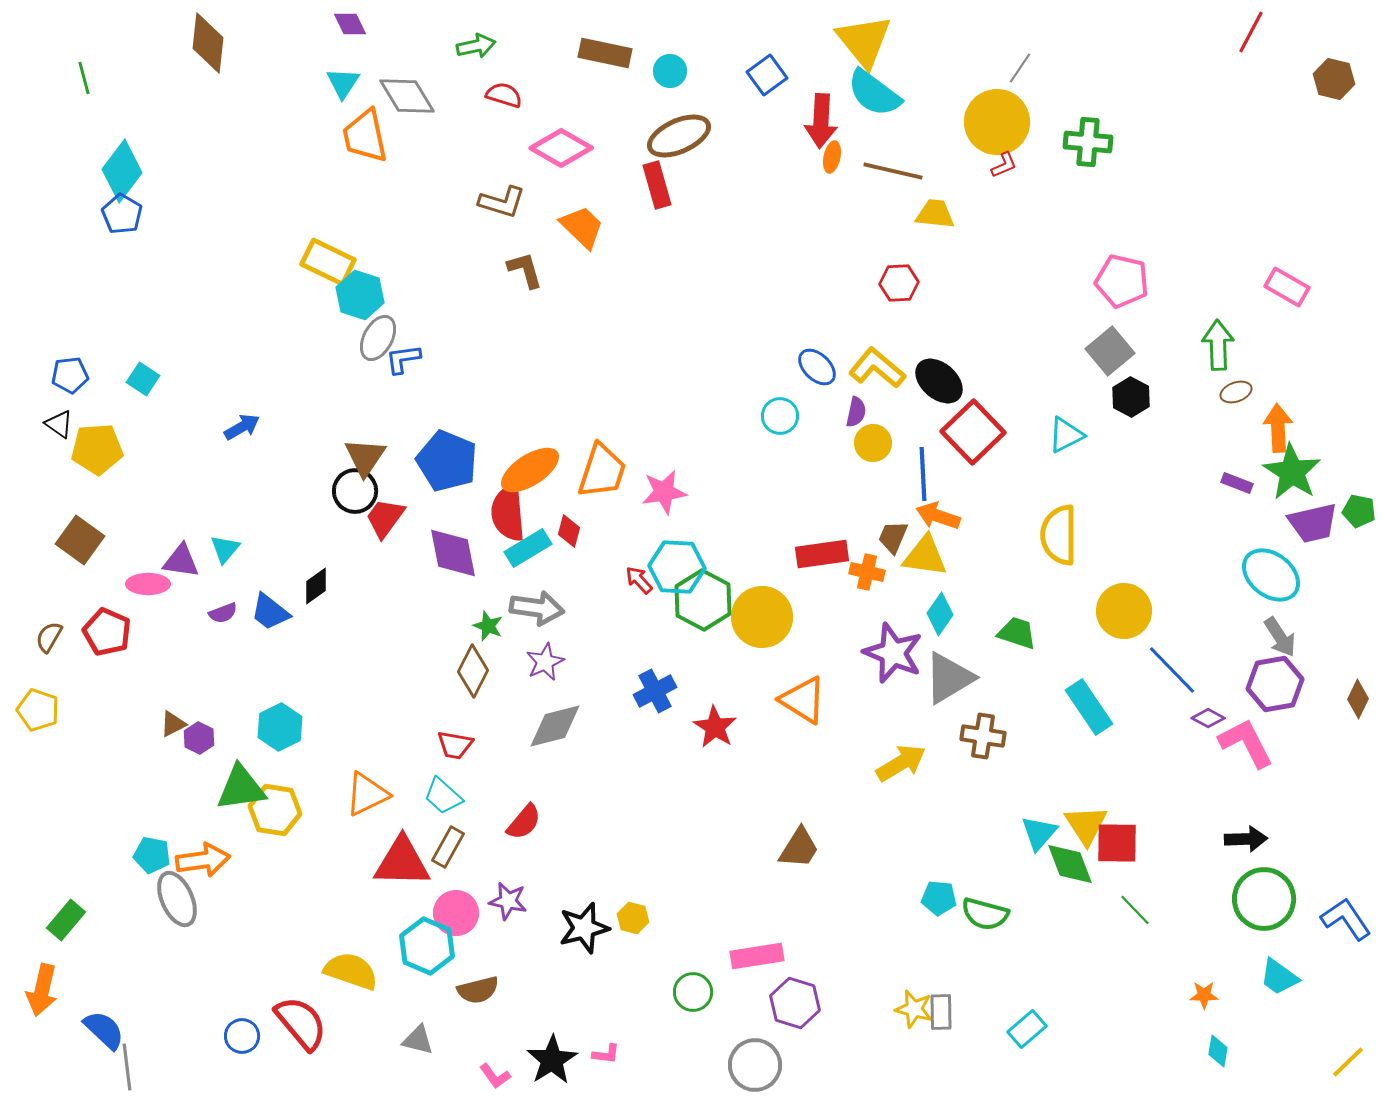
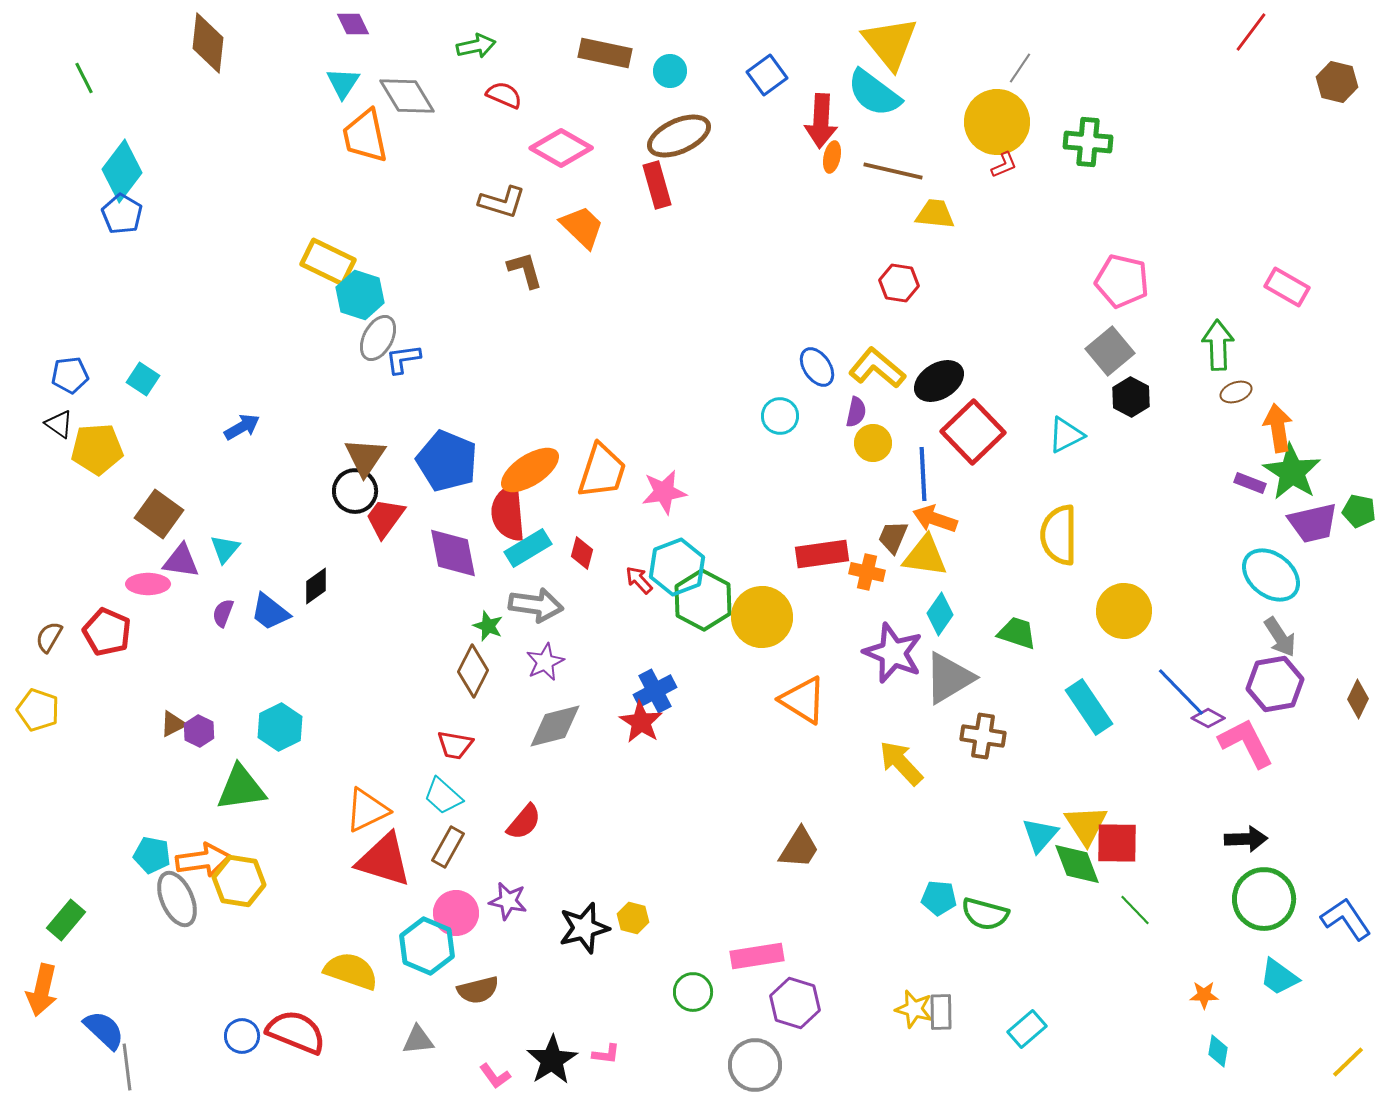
purple diamond at (350, 24): moved 3 px right
red line at (1251, 32): rotated 9 degrees clockwise
yellow triangle at (864, 41): moved 26 px right, 2 px down
green line at (84, 78): rotated 12 degrees counterclockwise
brown hexagon at (1334, 79): moved 3 px right, 3 px down
red semicircle at (504, 95): rotated 6 degrees clockwise
red hexagon at (899, 283): rotated 12 degrees clockwise
blue ellipse at (817, 367): rotated 12 degrees clockwise
black ellipse at (939, 381): rotated 72 degrees counterclockwise
orange arrow at (1278, 428): rotated 6 degrees counterclockwise
purple rectangle at (1237, 483): moved 13 px right
orange arrow at (938, 516): moved 3 px left, 3 px down
red diamond at (569, 531): moved 13 px right, 22 px down
brown square at (80, 540): moved 79 px right, 26 px up
cyan hexagon at (677, 567): rotated 24 degrees counterclockwise
gray arrow at (537, 608): moved 1 px left, 3 px up
purple semicircle at (223, 613): rotated 132 degrees clockwise
blue line at (1172, 670): moved 9 px right, 22 px down
red star at (715, 727): moved 74 px left, 5 px up
purple hexagon at (199, 738): moved 7 px up
yellow arrow at (901, 763): rotated 102 degrees counterclockwise
orange triangle at (367, 794): moved 16 px down
yellow hexagon at (275, 810): moved 36 px left, 71 px down
cyan triangle at (1039, 833): moved 1 px right, 2 px down
red triangle at (402, 862): moved 18 px left, 2 px up; rotated 16 degrees clockwise
green diamond at (1070, 864): moved 7 px right
red semicircle at (301, 1023): moved 5 px left, 9 px down; rotated 28 degrees counterclockwise
gray triangle at (418, 1040): rotated 20 degrees counterclockwise
